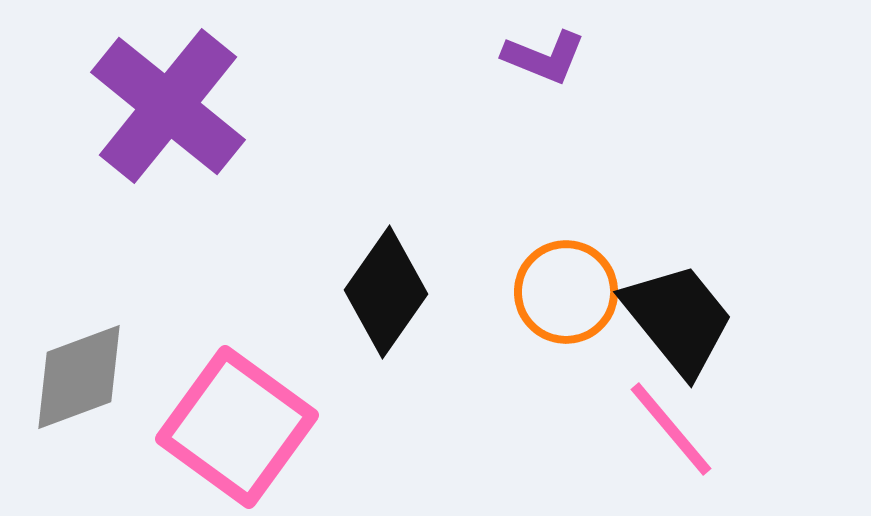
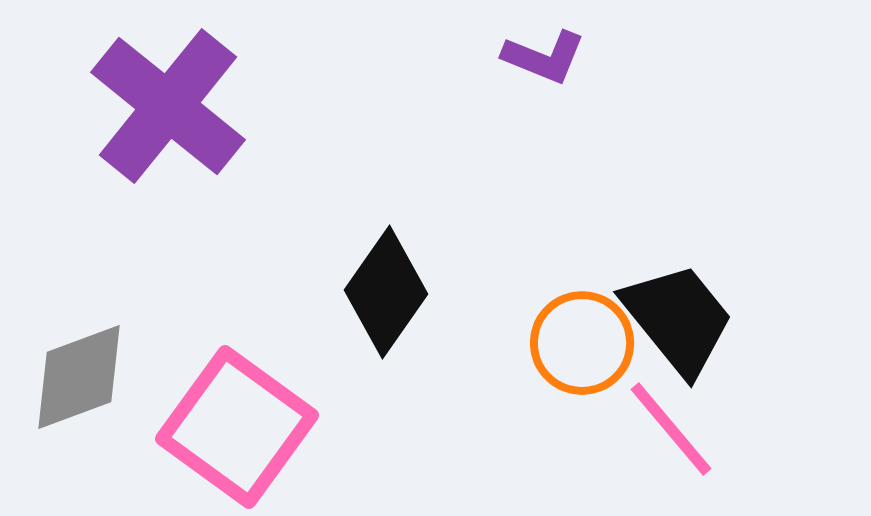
orange circle: moved 16 px right, 51 px down
